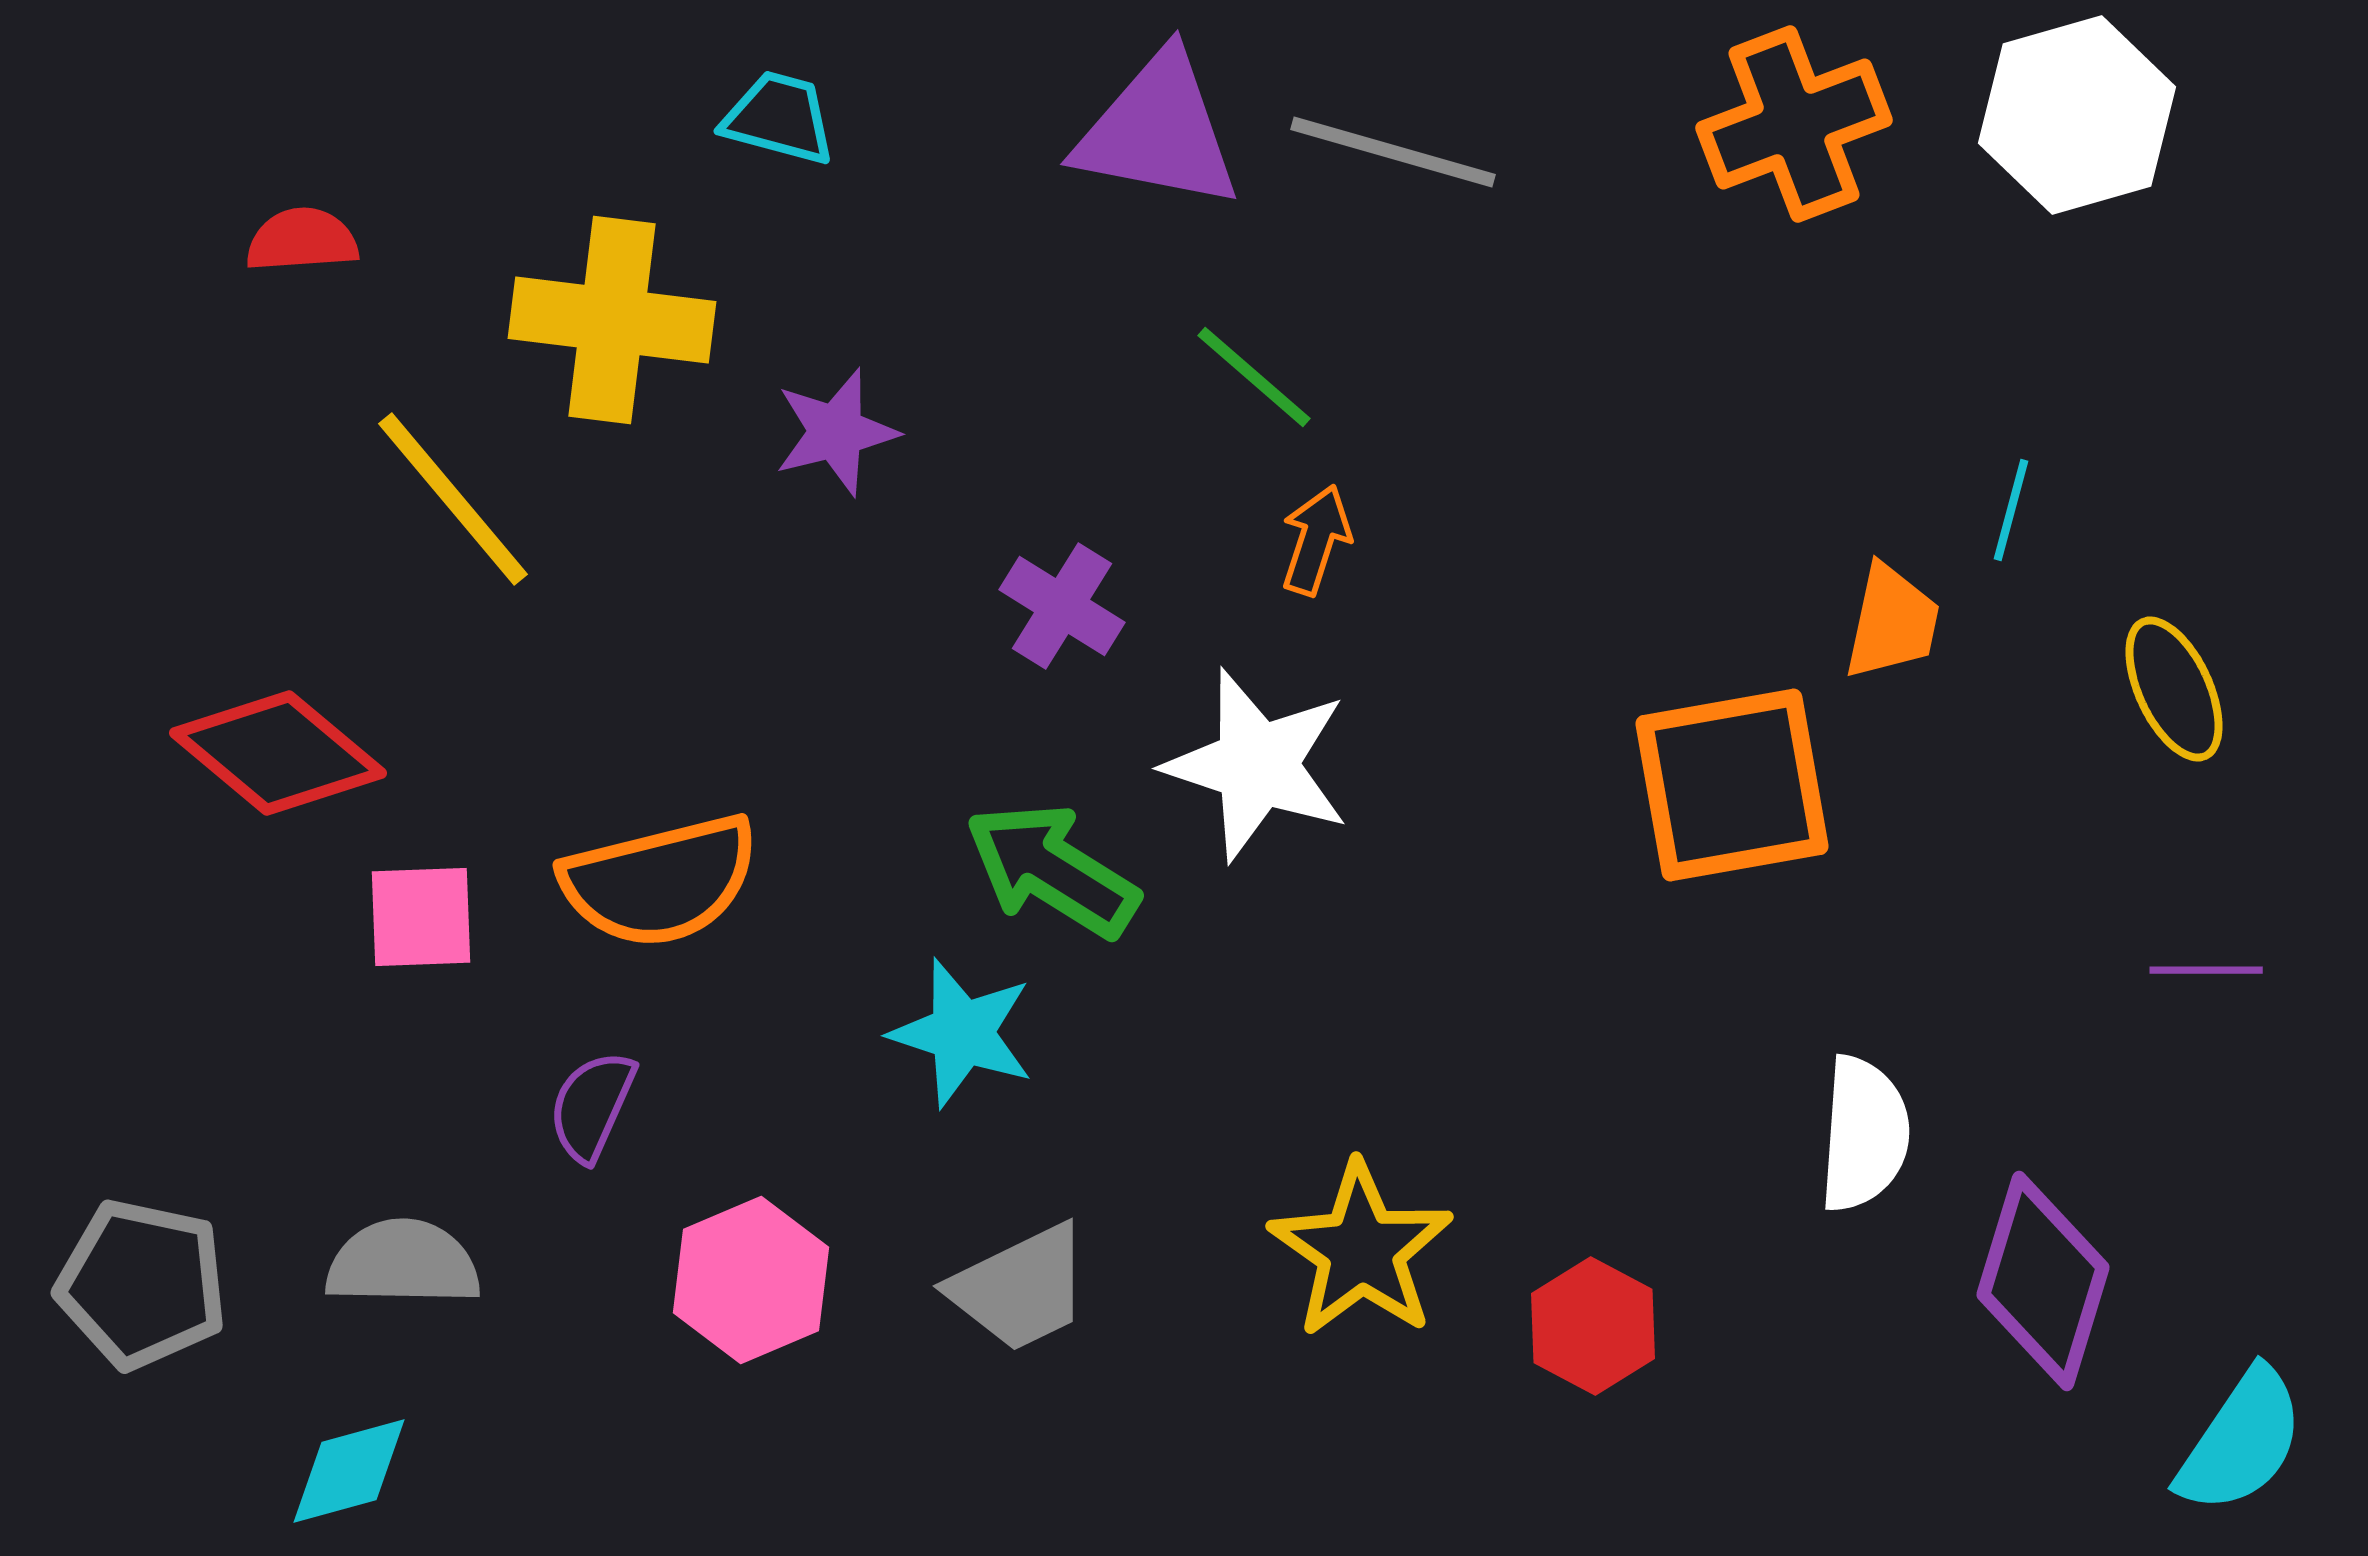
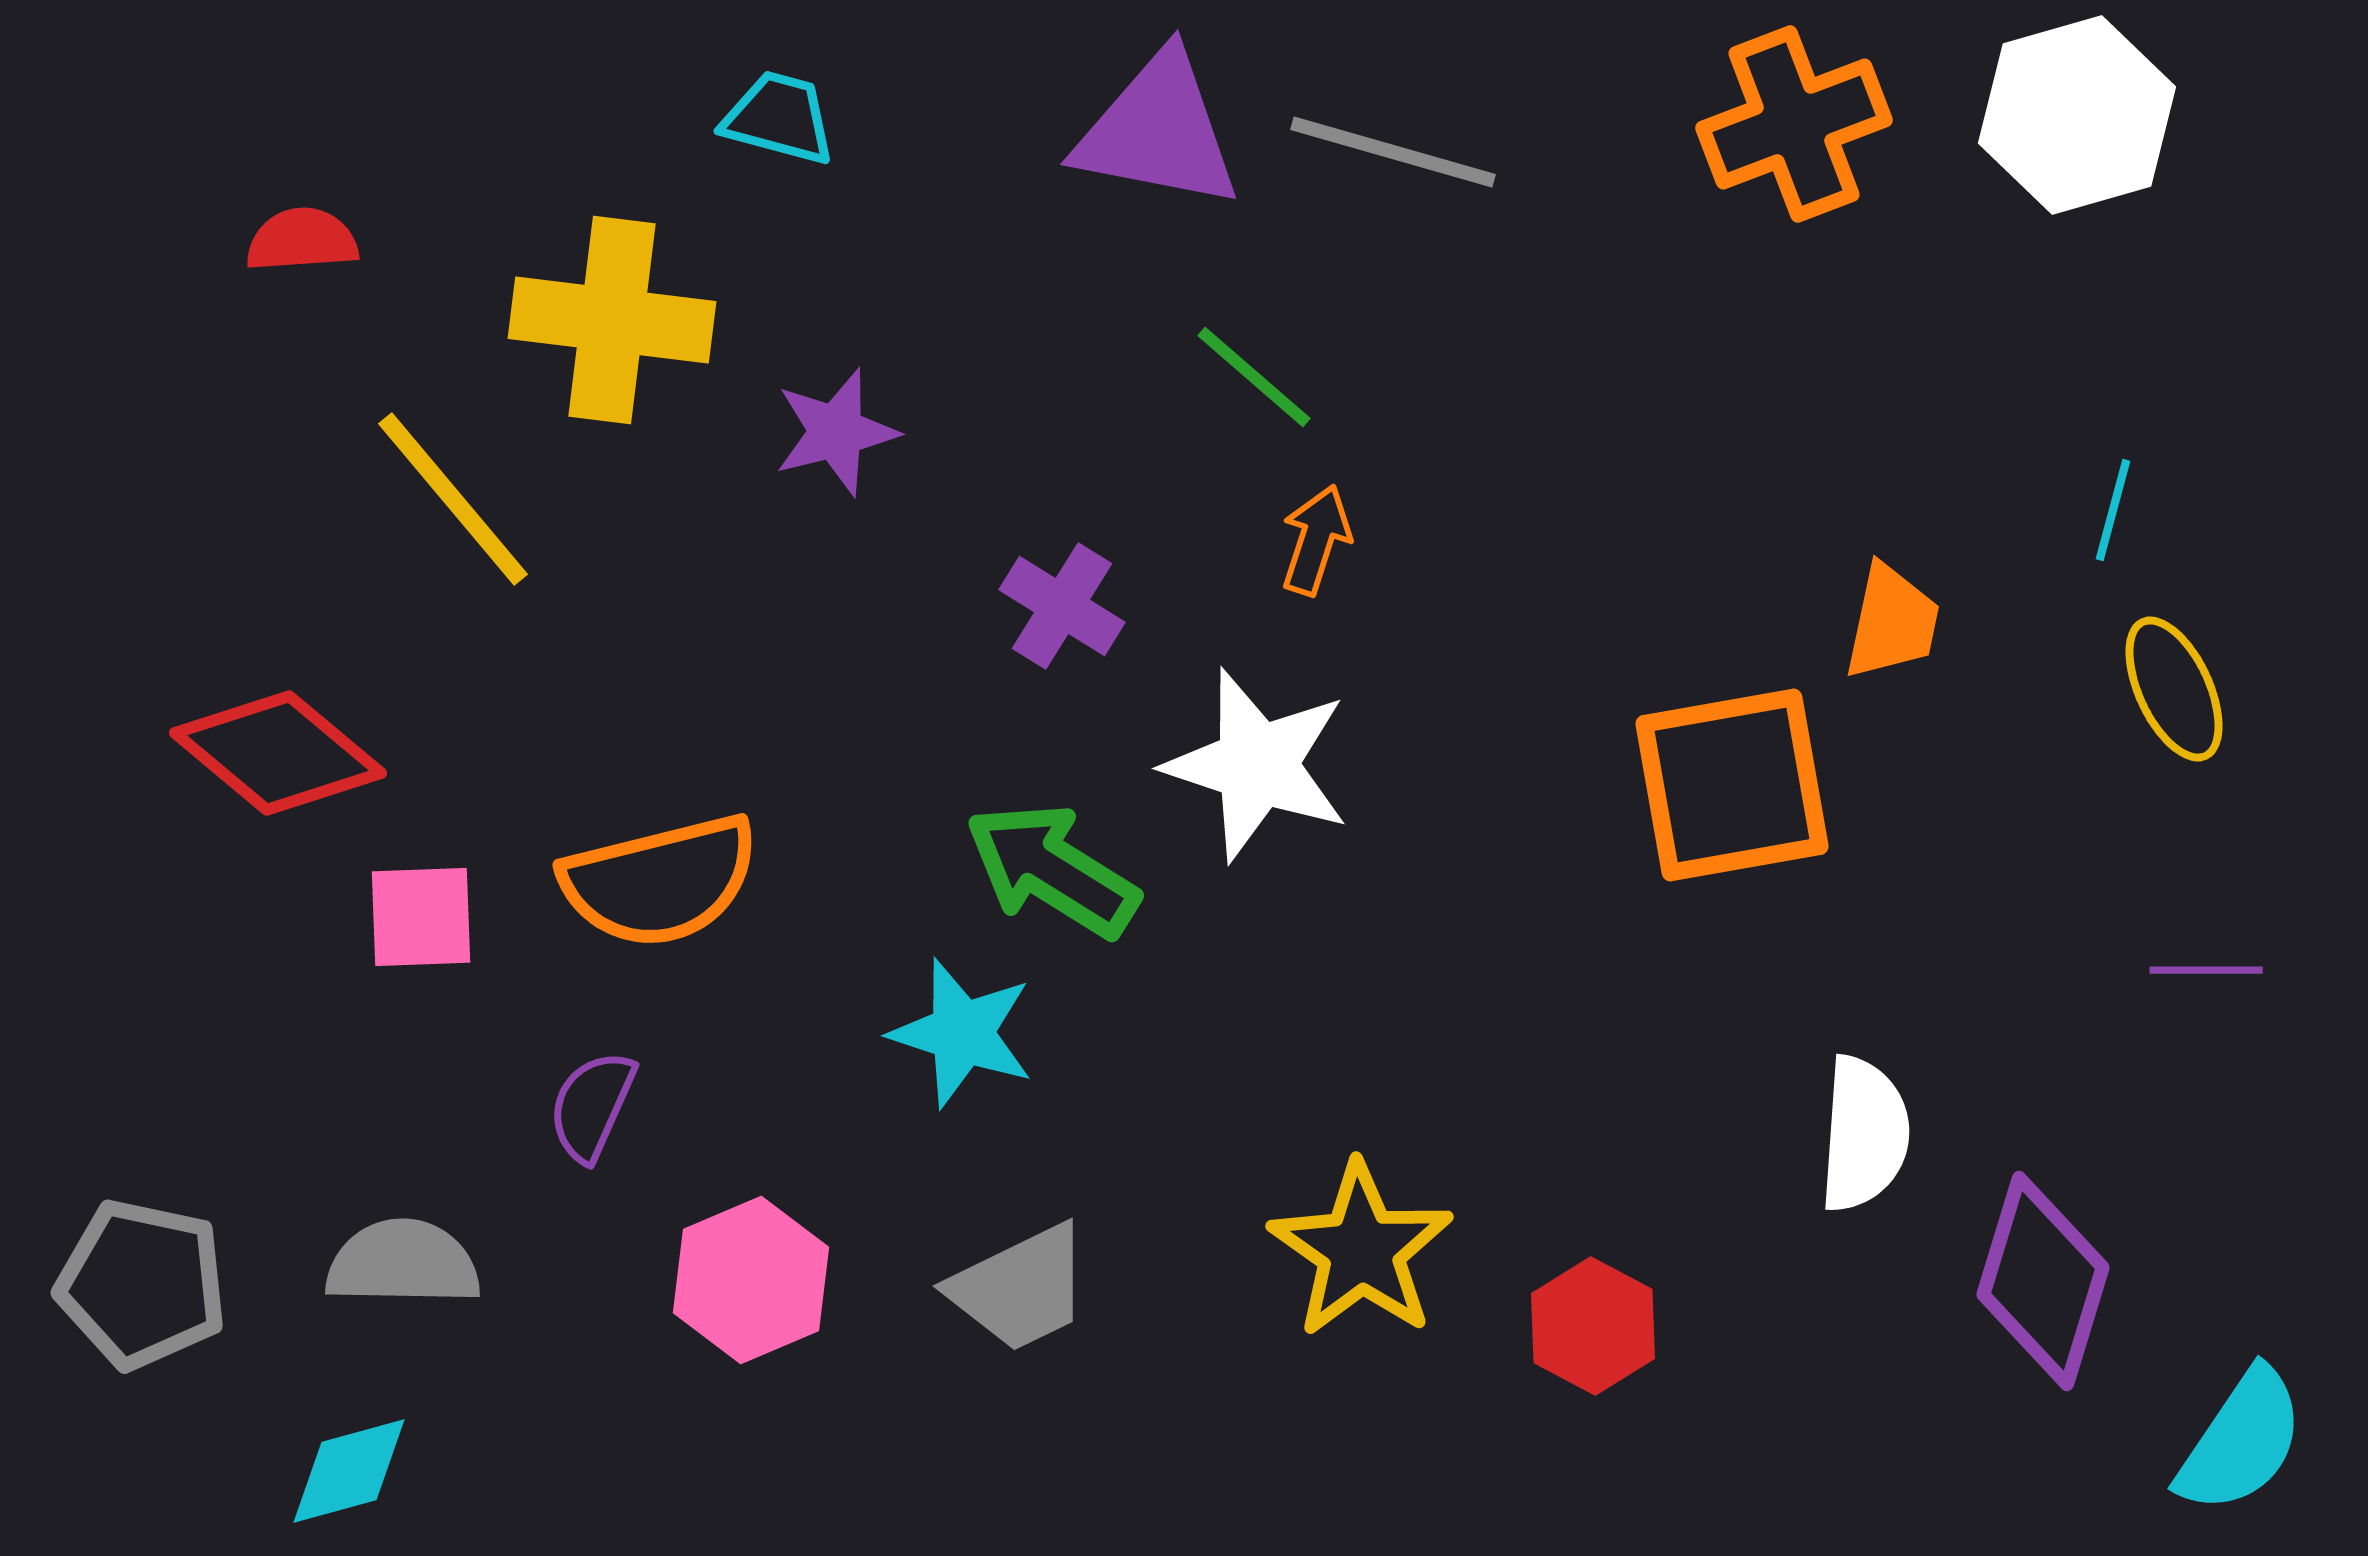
cyan line: moved 102 px right
